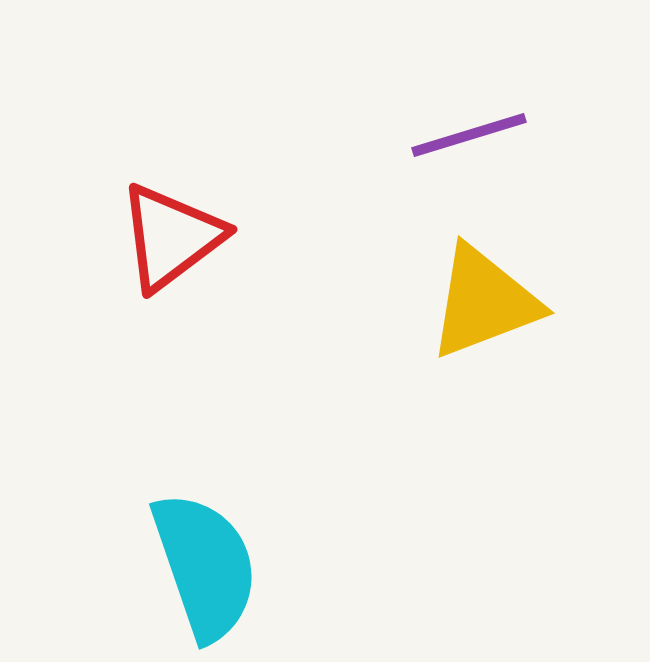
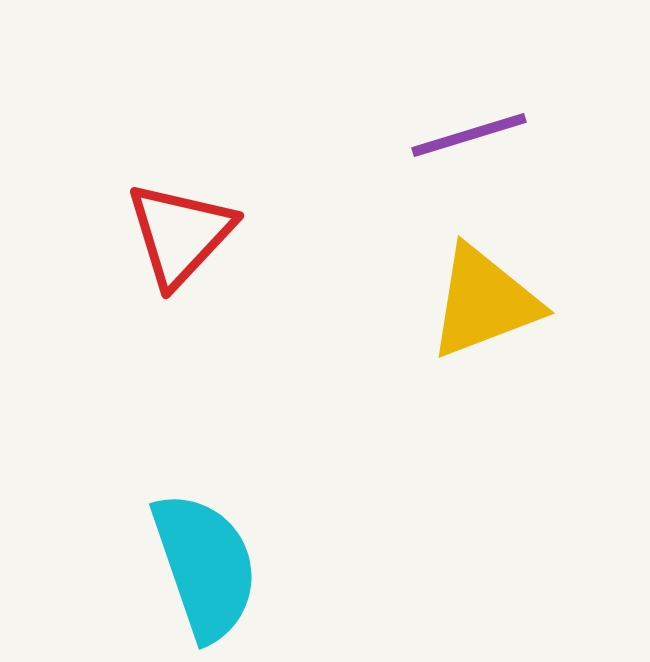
red triangle: moved 9 px right, 3 px up; rotated 10 degrees counterclockwise
